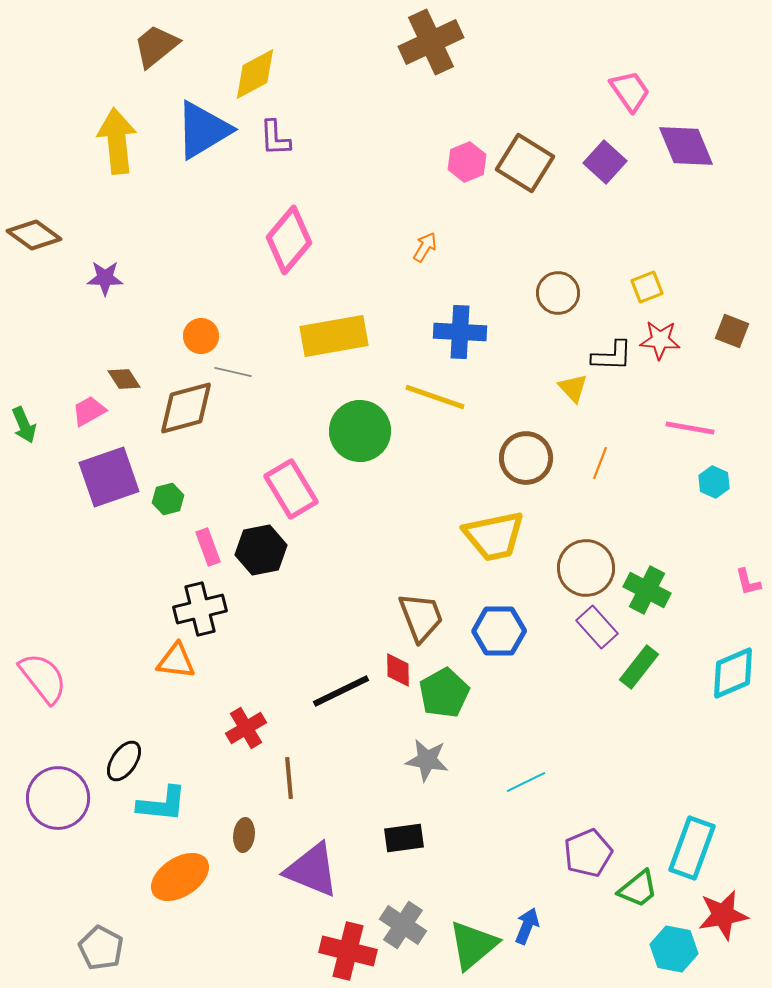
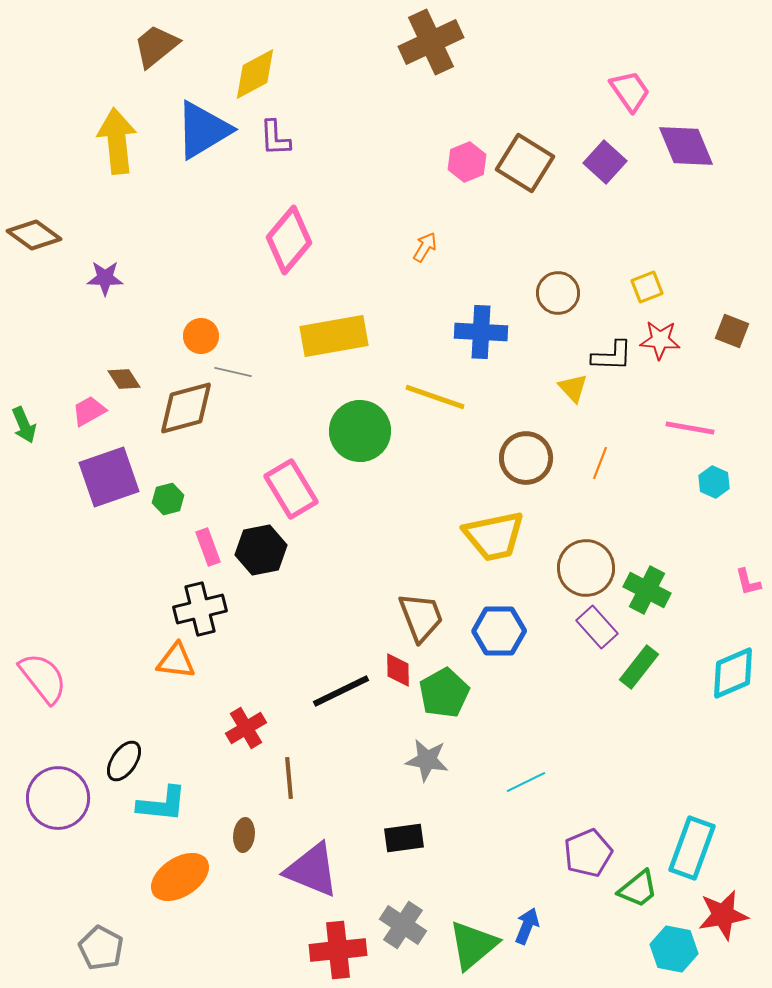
blue cross at (460, 332): moved 21 px right
red cross at (348, 951): moved 10 px left, 1 px up; rotated 20 degrees counterclockwise
